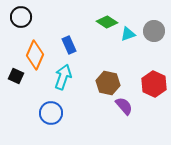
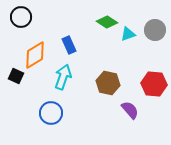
gray circle: moved 1 px right, 1 px up
orange diamond: rotated 36 degrees clockwise
red hexagon: rotated 20 degrees counterclockwise
purple semicircle: moved 6 px right, 4 px down
